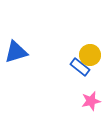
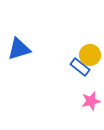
blue triangle: moved 3 px right, 3 px up
